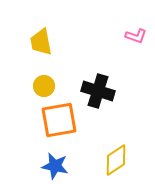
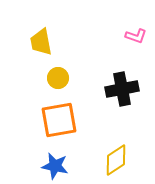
yellow circle: moved 14 px right, 8 px up
black cross: moved 24 px right, 2 px up; rotated 28 degrees counterclockwise
